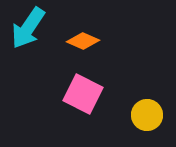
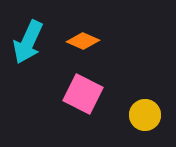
cyan arrow: moved 14 px down; rotated 9 degrees counterclockwise
yellow circle: moved 2 px left
